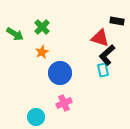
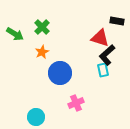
pink cross: moved 12 px right
